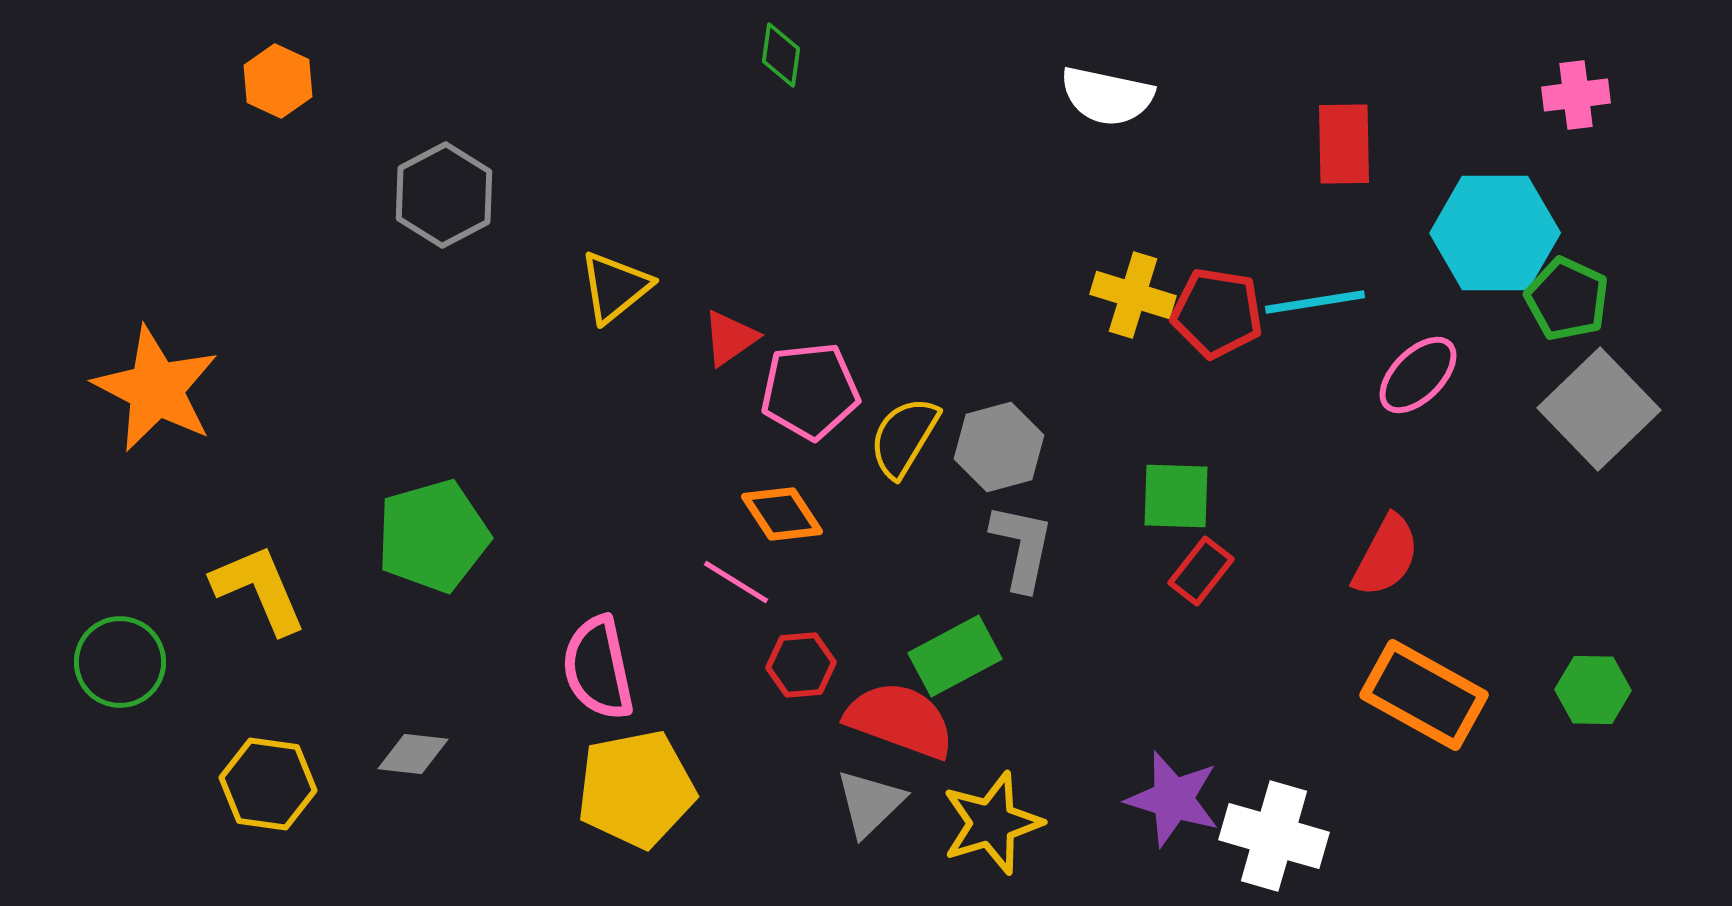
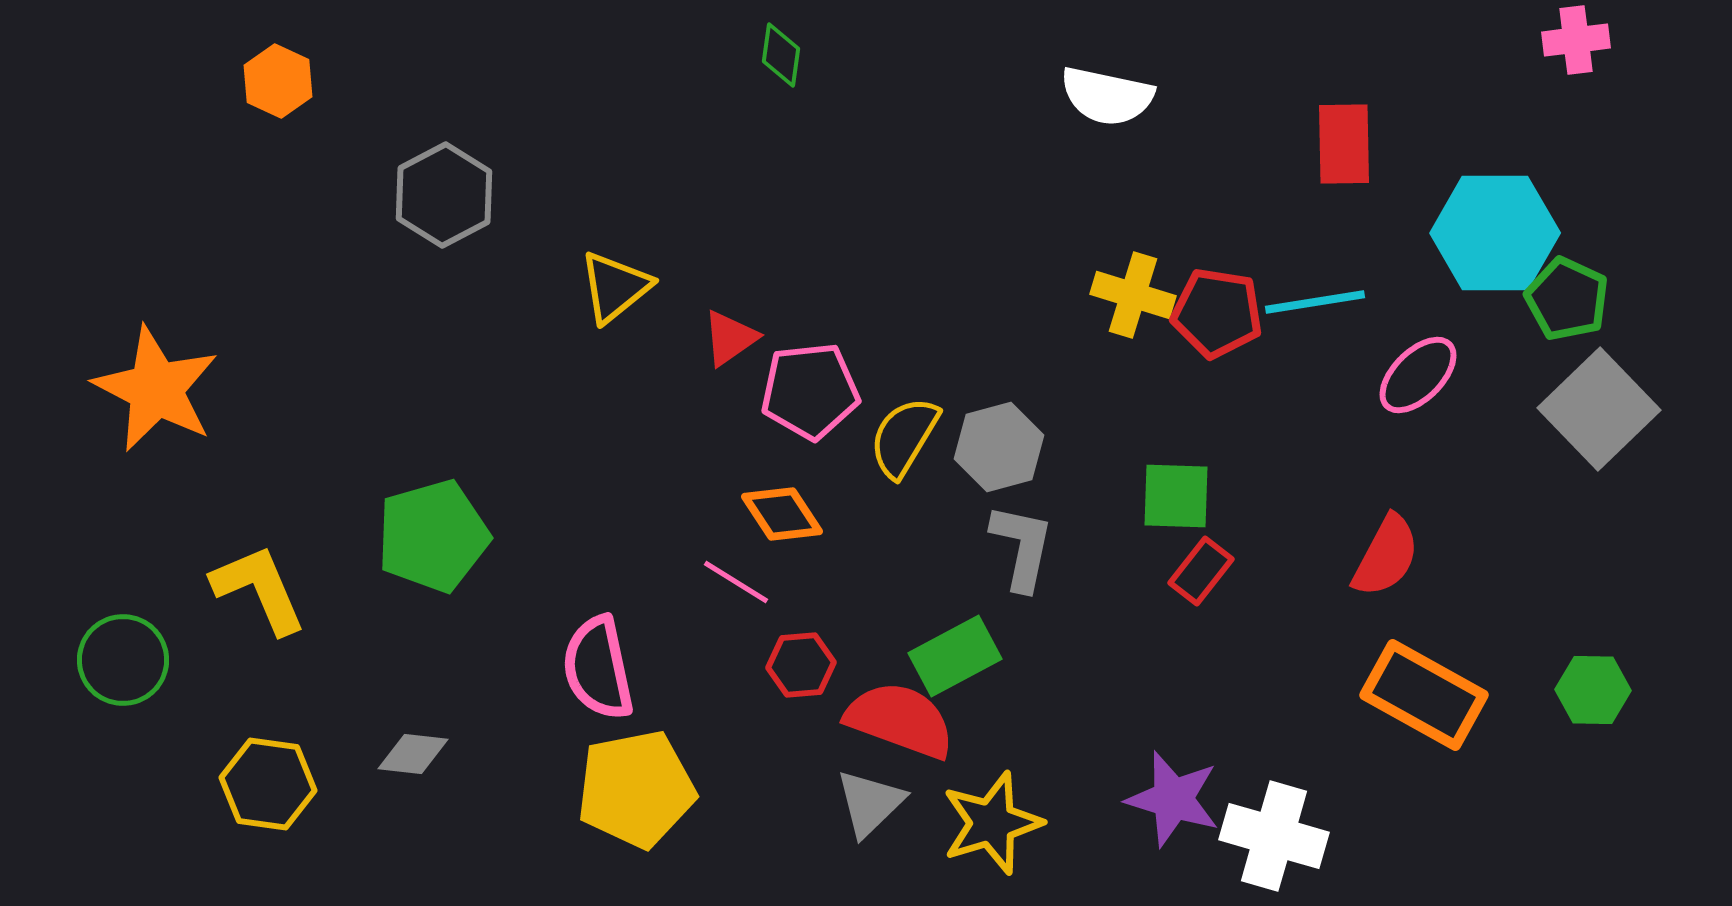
pink cross at (1576, 95): moved 55 px up
green circle at (120, 662): moved 3 px right, 2 px up
